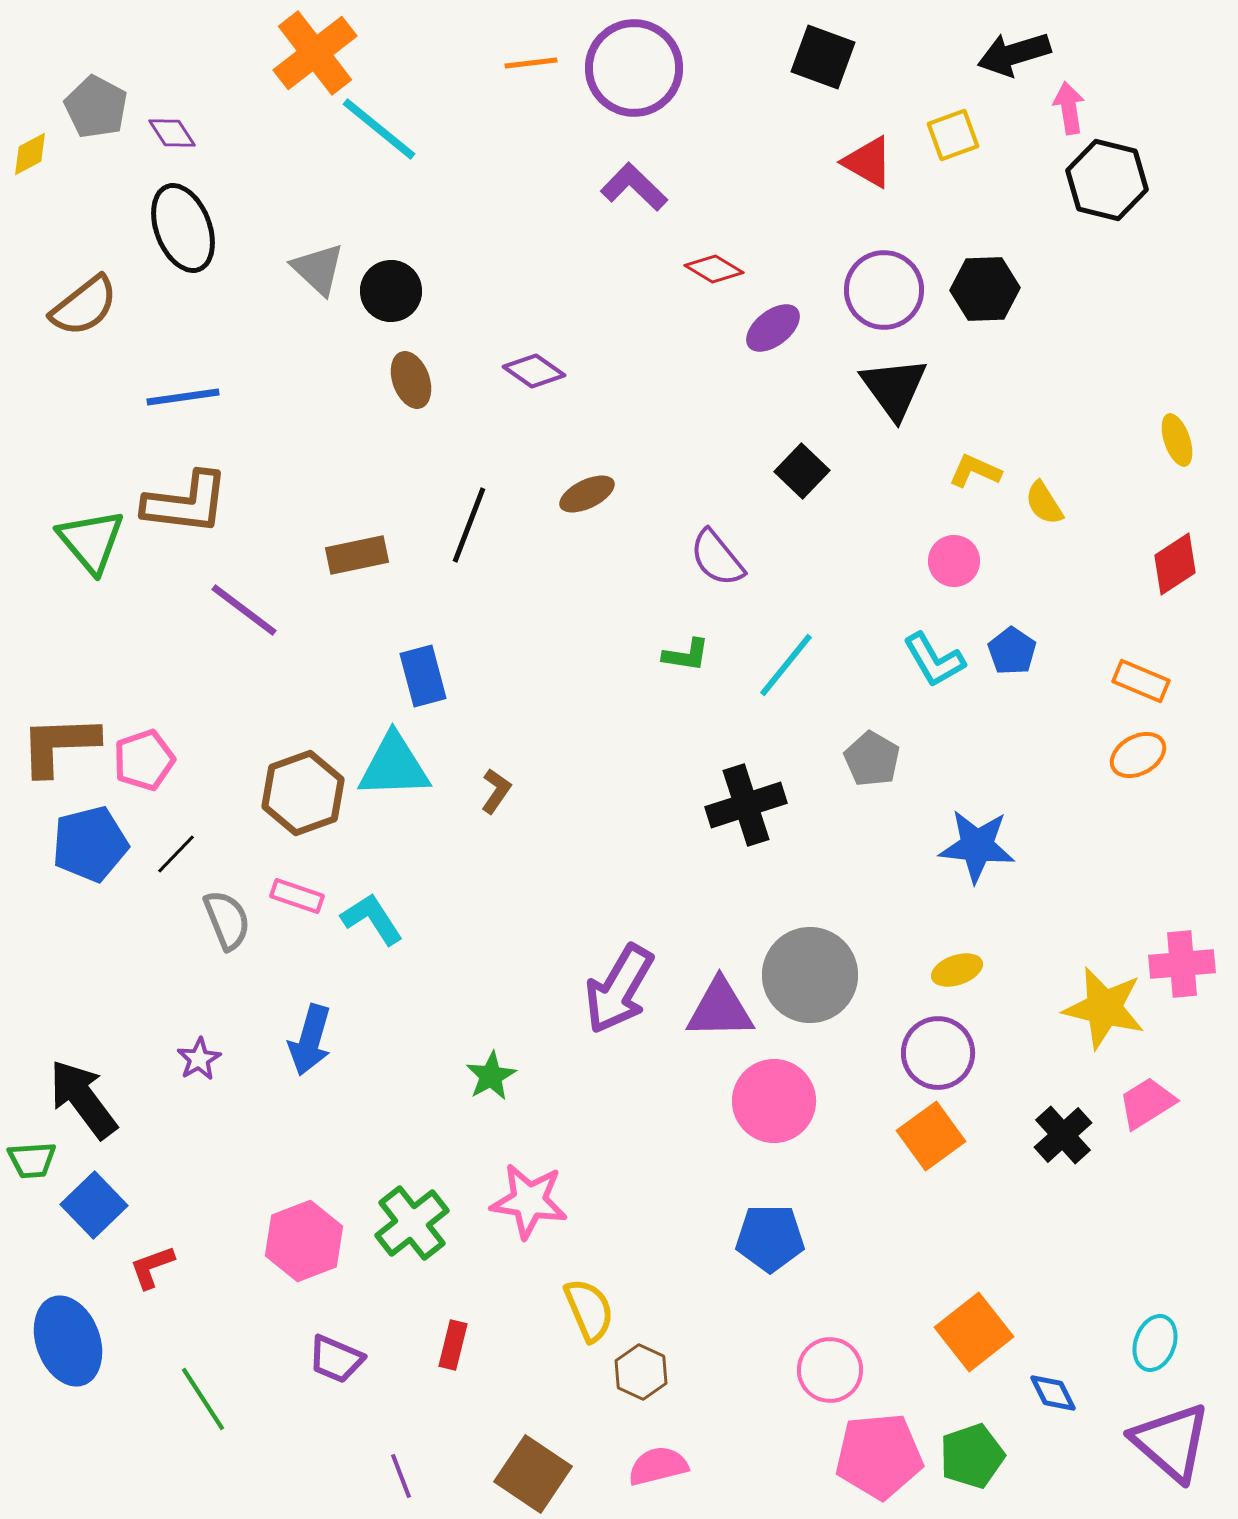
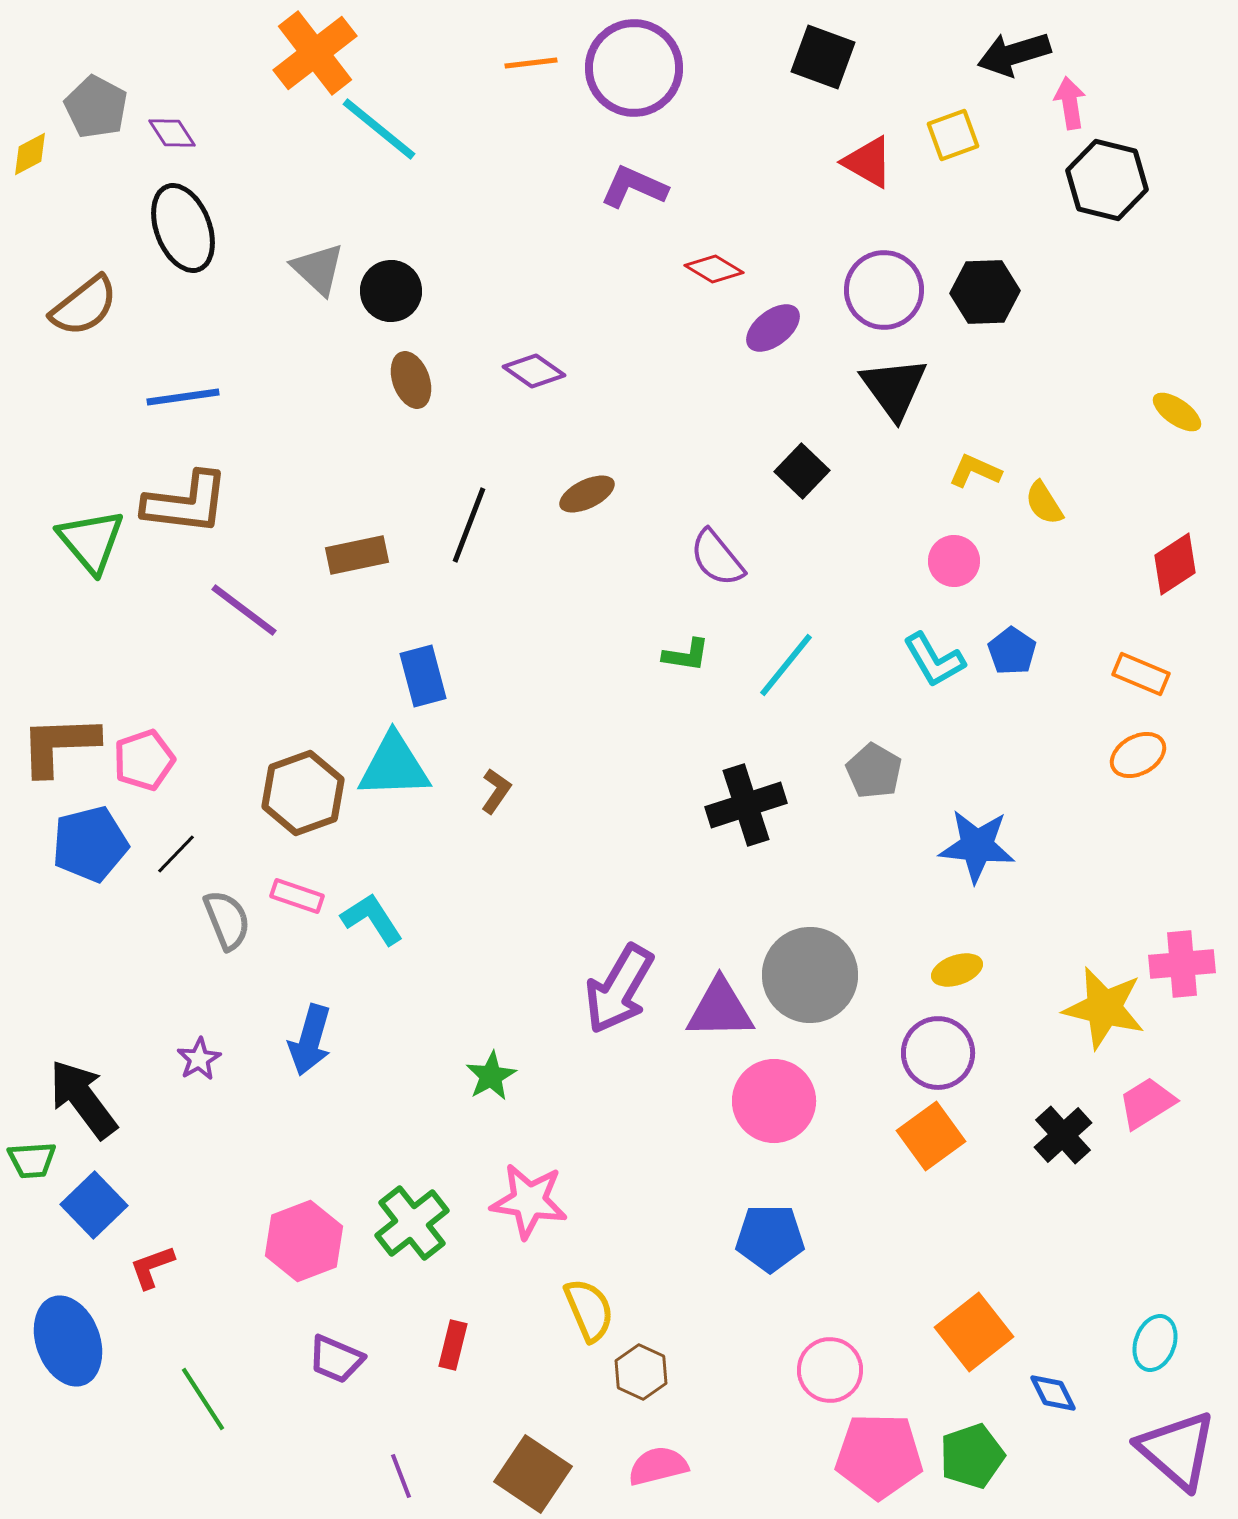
pink arrow at (1069, 108): moved 1 px right, 5 px up
purple L-shape at (634, 187): rotated 20 degrees counterclockwise
black hexagon at (985, 289): moved 3 px down
yellow ellipse at (1177, 440): moved 28 px up; rotated 36 degrees counterclockwise
orange rectangle at (1141, 681): moved 7 px up
gray pentagon at (872, 759): moved 2 px right, 12 px down
purple triangle at (1171, 1442): moved 6 px right, 8 px down
pink pentagon at (879, 1456): rotated 6 degrees clockwise
